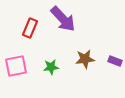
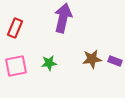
purple arrow: moved 1 px up; rotated 124 degrees counterclockwise
red rectangle: moved 15 px left
brown star: moved 7 px right
green star: moved 2 px left, 4 px up
